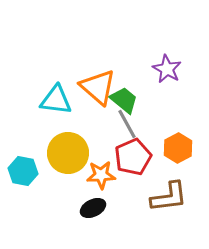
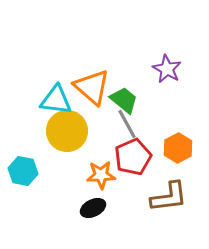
orange triangle: moved 6 px left
yellow circle: moved 1 px left, 22 px up
